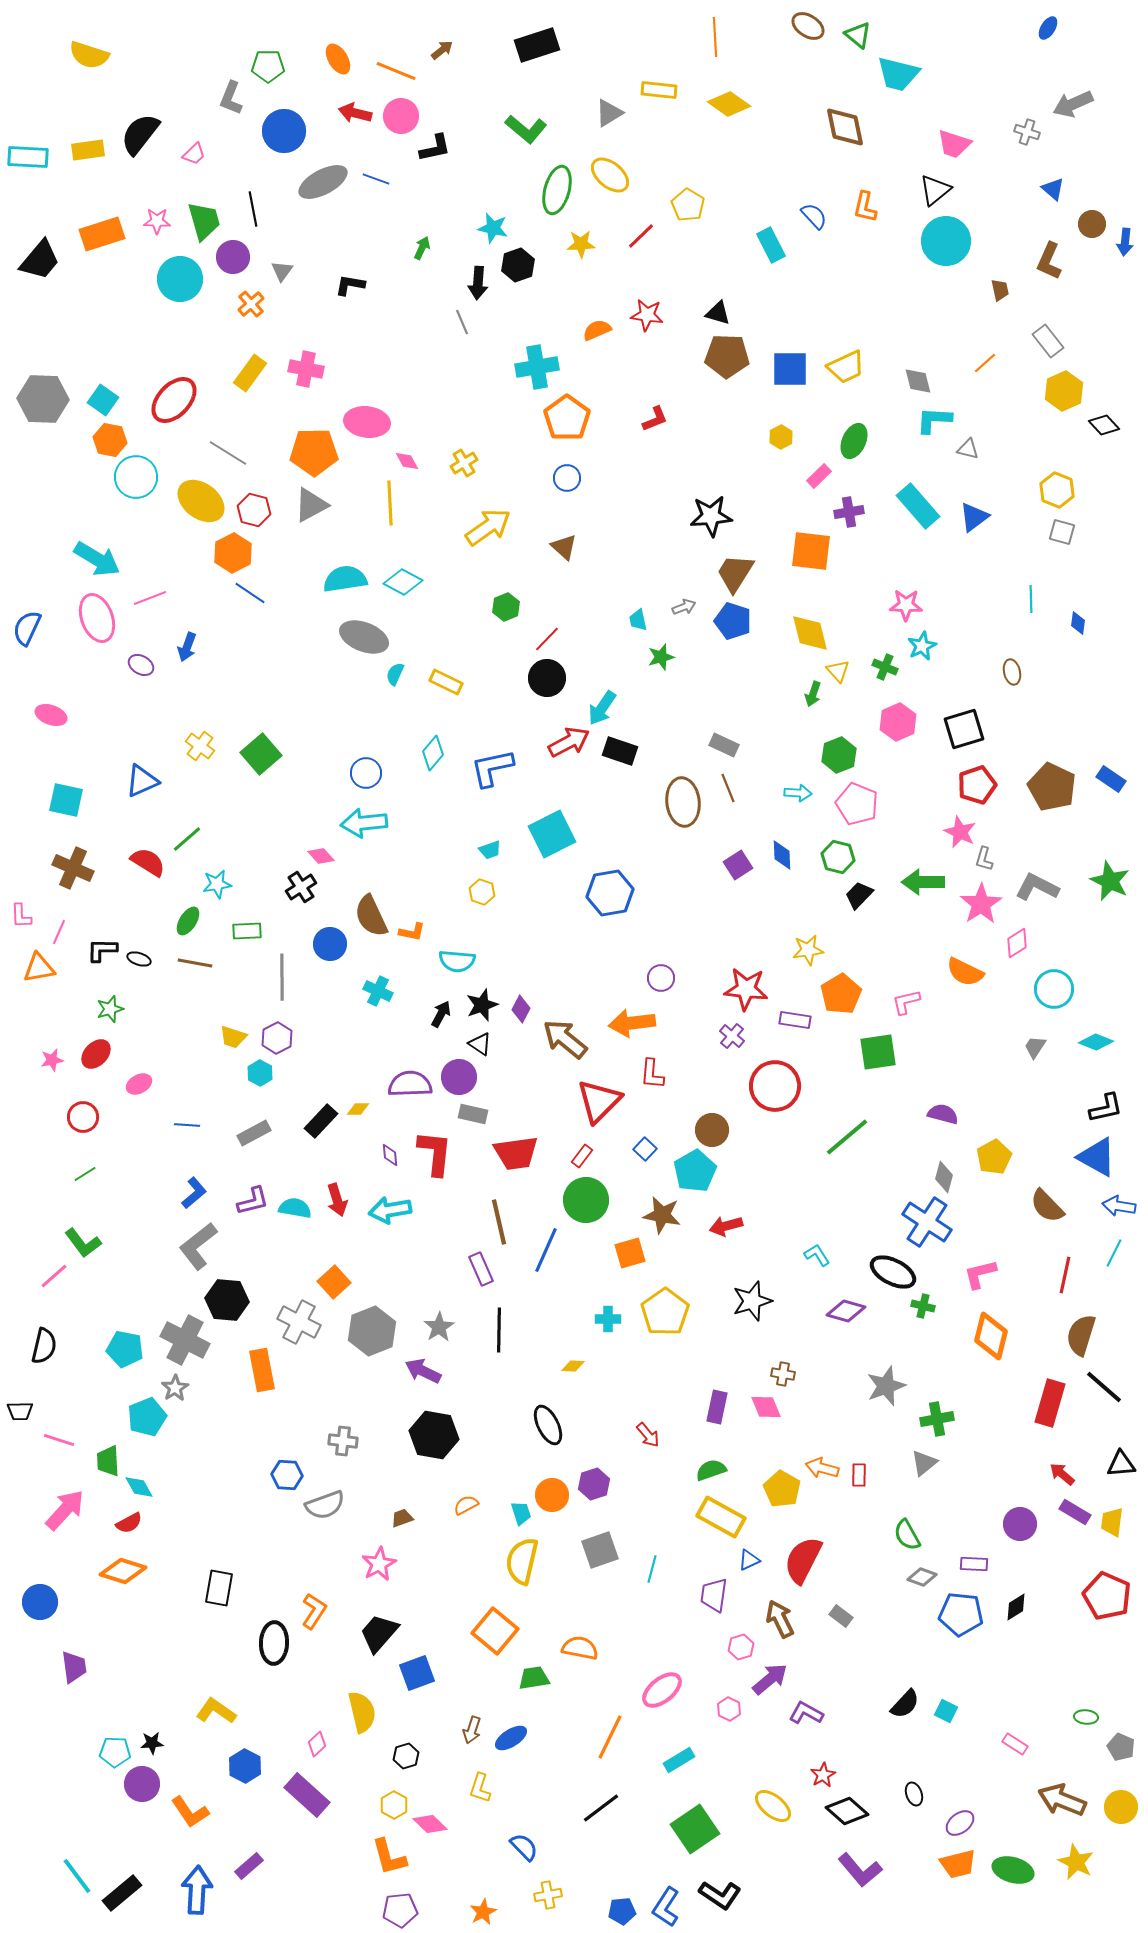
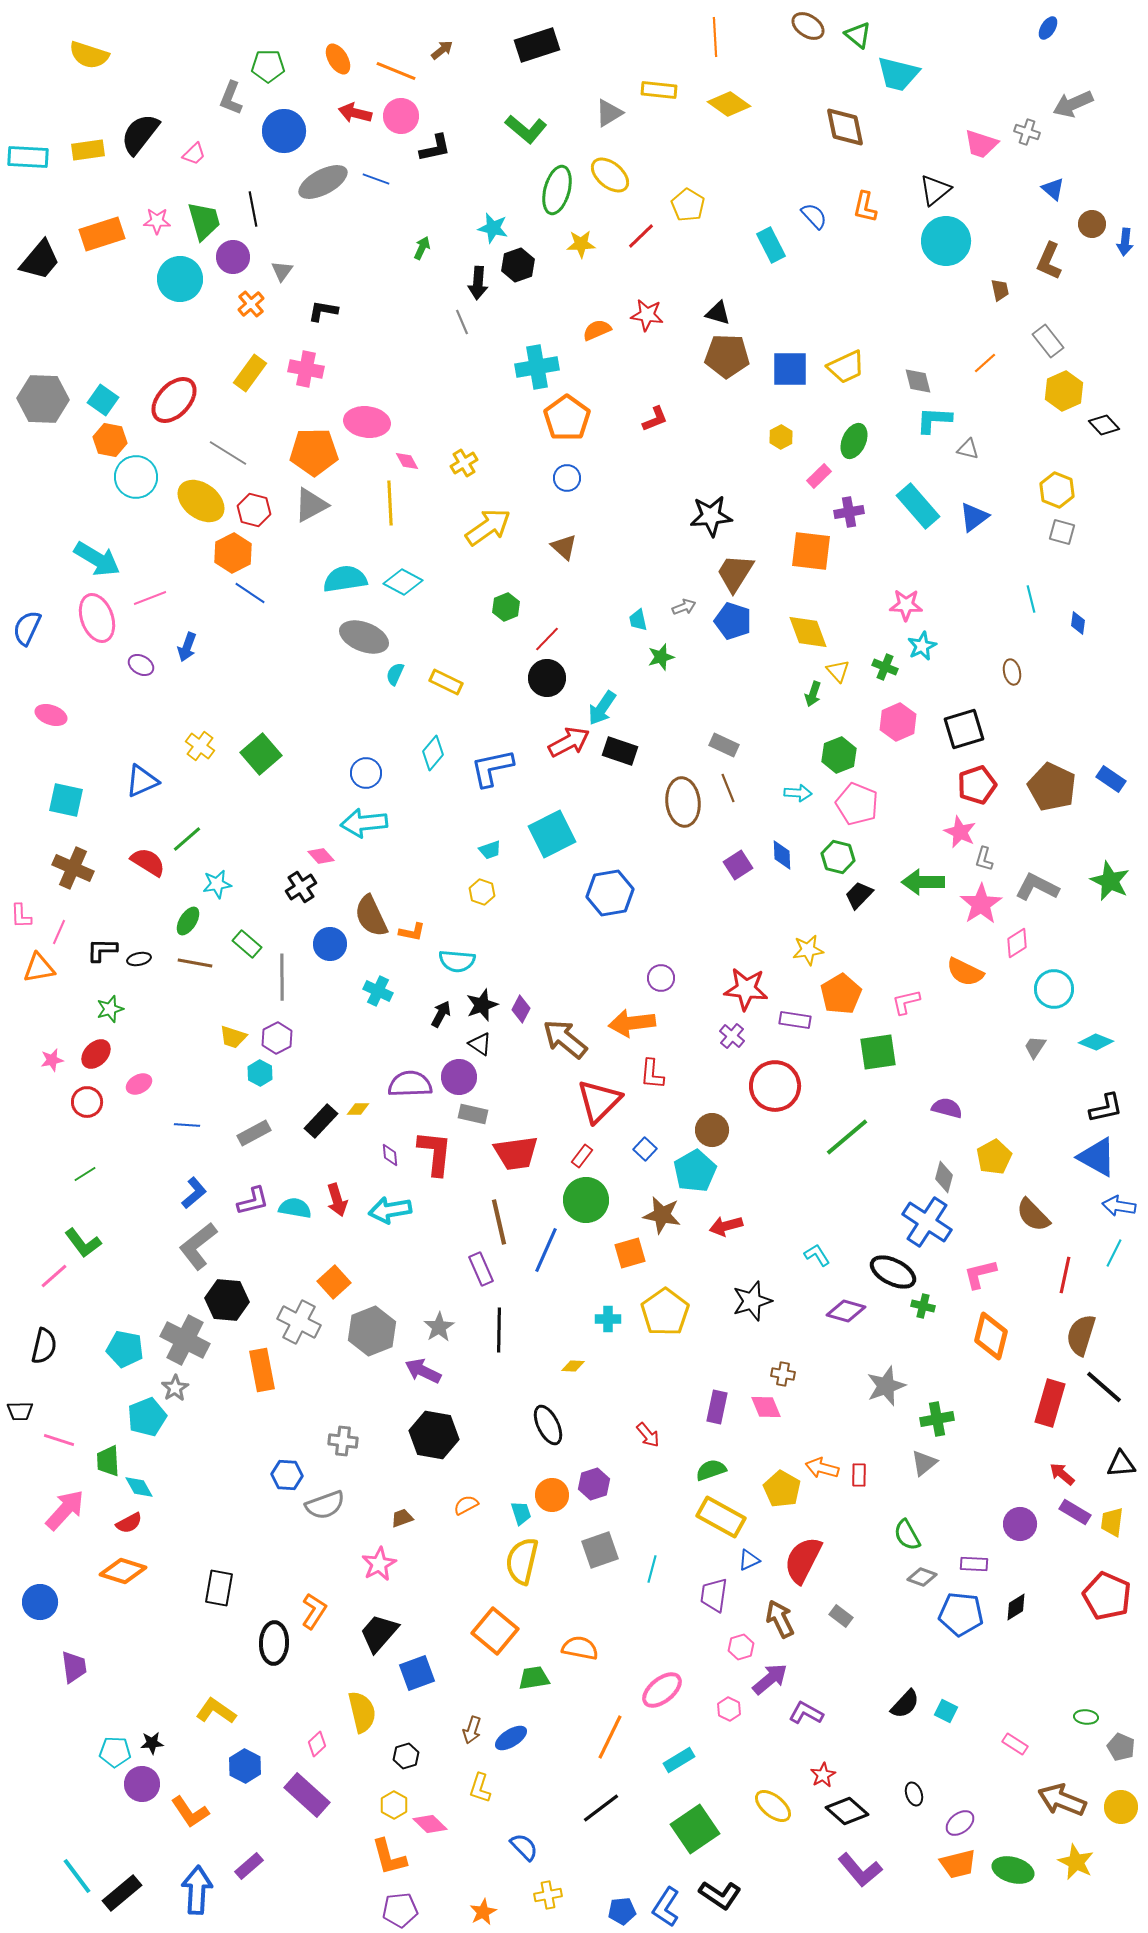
pink trapezoid at (954, 144): moved 27 px right
black L-shape at (350, 285): moved 27 px left, 26 px down
cyan line at (1031, 599): rotated 12 degrees counterclockwise
yellow diamond at (810, 633): moved 2 px left, 1 px up; rotated 6 degrees counterclockwise
green rectangle at (247, 931): moved 13 px down; rotated 44 degrees clockwise
black ellipse at (139, 959): rotated 30 degrees counterclockwise
purple semicircle at (943, 1114): moved 4 px right, 6 px up
red circle at (83, 1117): moved 4 px right, 15 px up
brown semicircle at (1047, 1206): moved 14 px left, 9 px down
